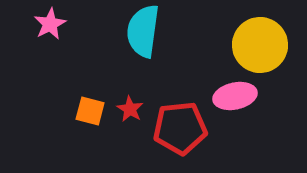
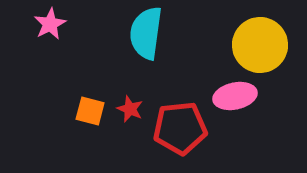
cyan semicircle: moved 3 px right, 2 px down
red star: rotated 8 degrees counterclockwise
